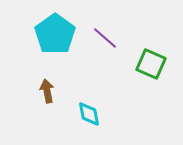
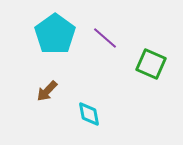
brown arrow: rotated 125 degrees counterclockwise
